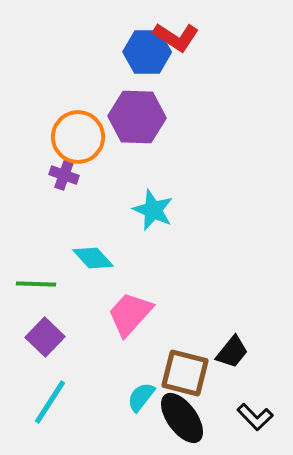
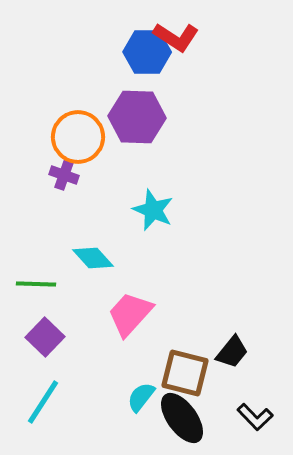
cyan line: moved 7 px left
